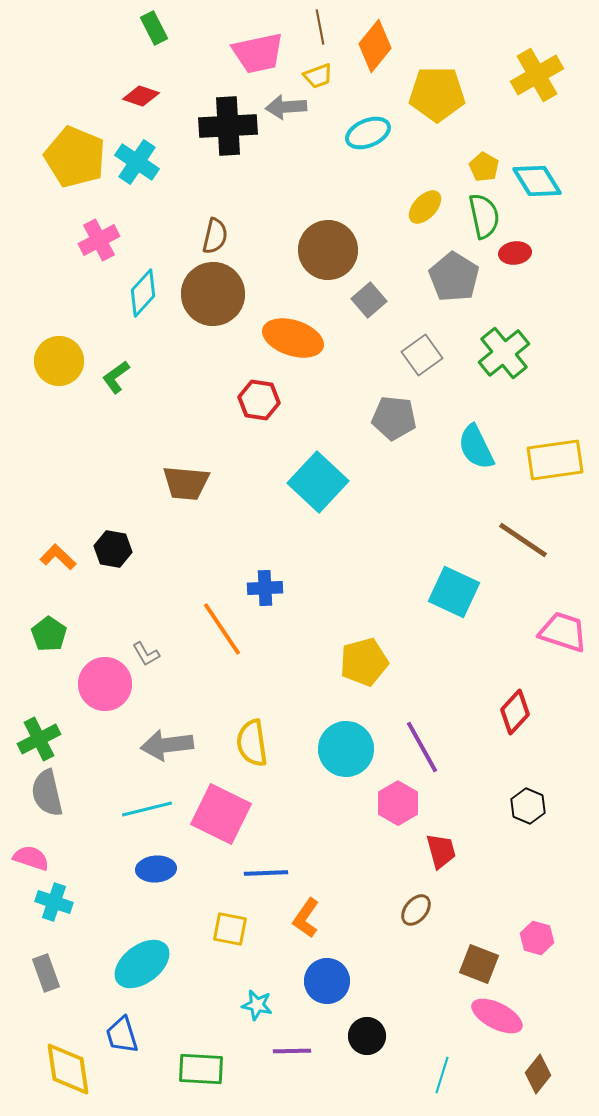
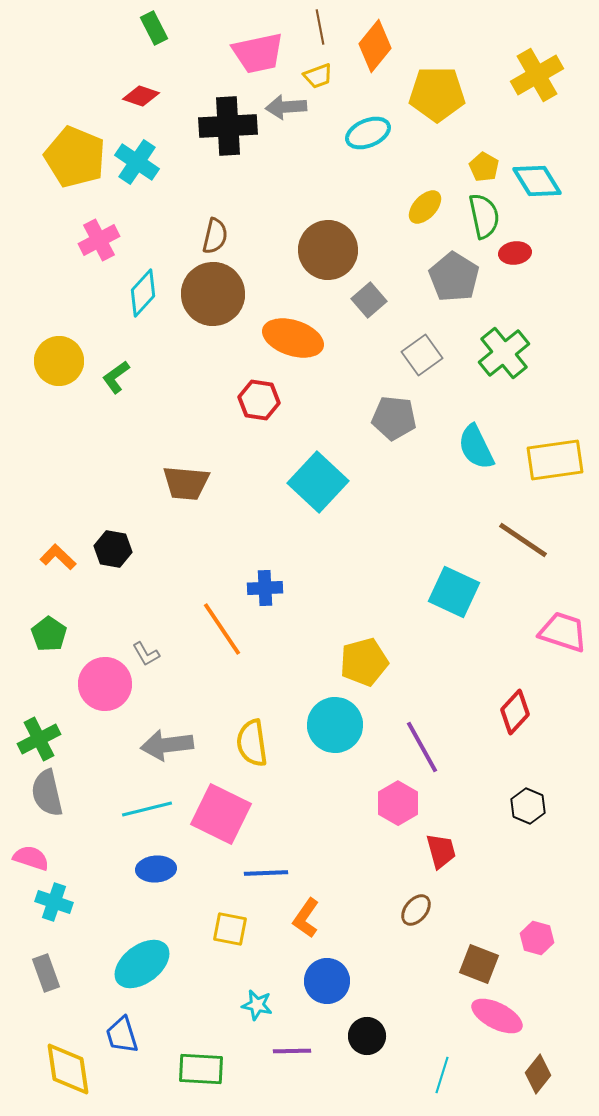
cyan circle at (346, 749): moved 11 px left, 24 px up
